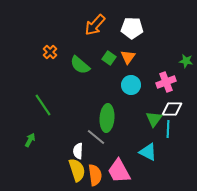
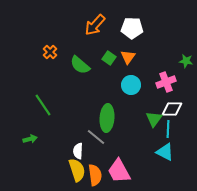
green arrow: moved 1 px up; rotated 48 degrees clockwise
cyan triangle: moved 17 px right
